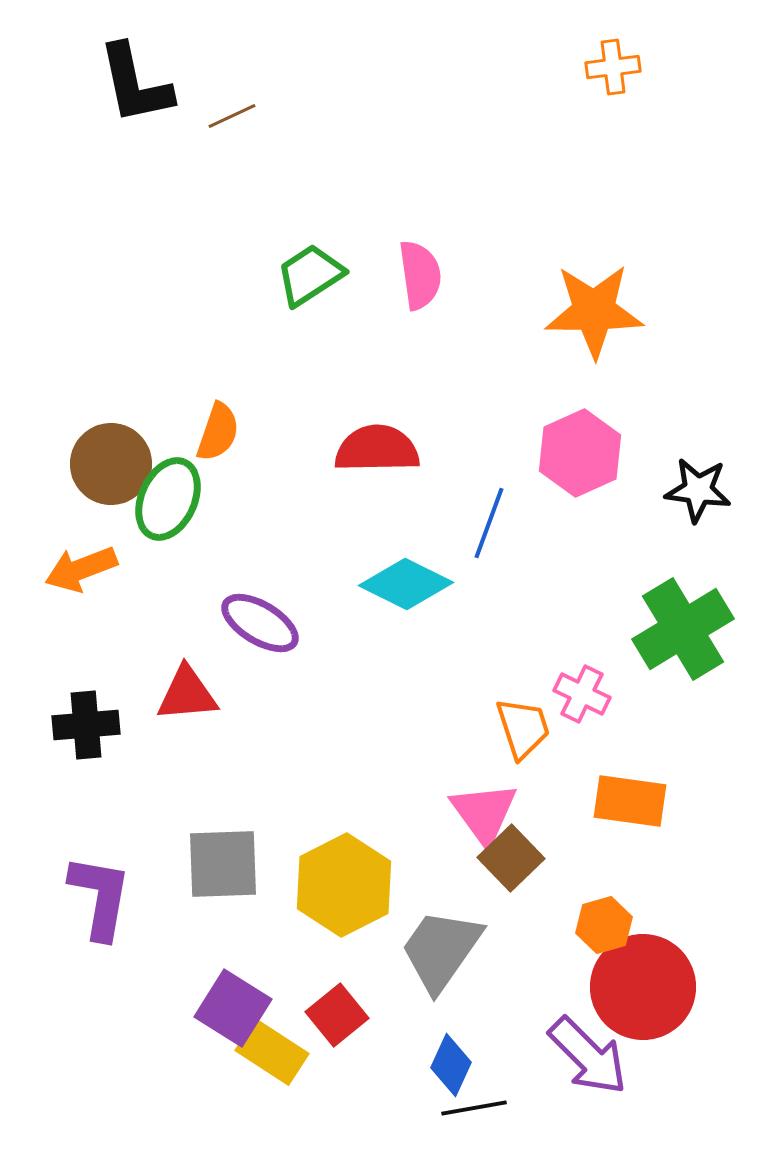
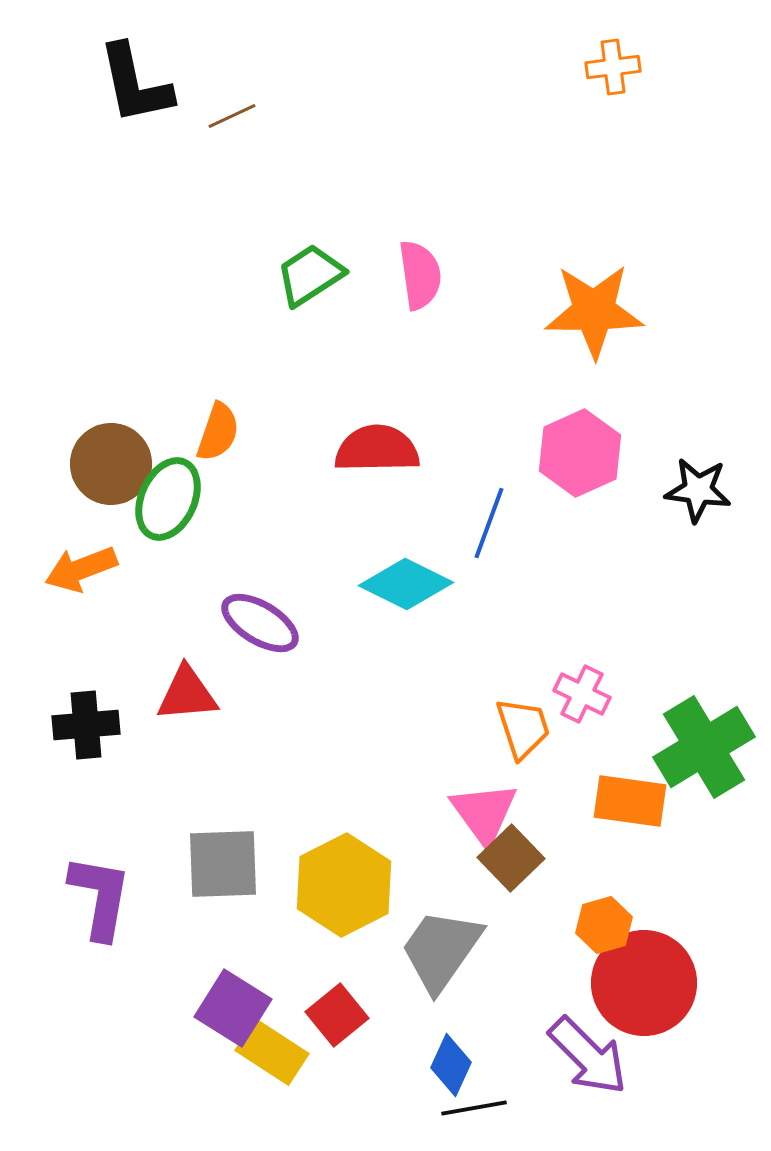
green cross: moved 21 px right, 118 px down
red circle: moved 1 px right, 4 px up
